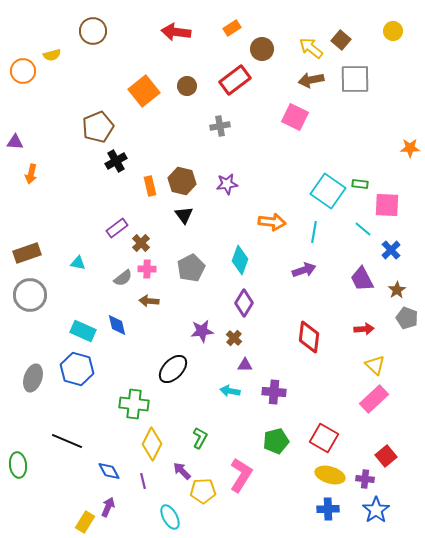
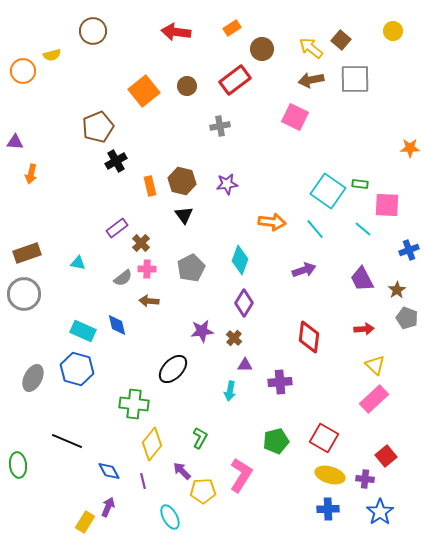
cyan line at (314, 232): moved 1 px right, 3 px up; rotated 50 degrees counterclockwise
blue cross at (391, 250): moved 18 px right; rotated 24 degrees clockwise
gray circle at (30, 295): moved 6 px left, 1 px up
gray ellipse at (33, 378): rotated 8 degrees clockwise
cyan arrow at (230, 391): rotated 90 degrees counterclockwise
purple cross at (274, 392): moved 6 px right, 10 px up; rotated 10 degrees counterclockwise
yellow diamond at (152, 444): rotated 12 degrees clockwise
blue star at (376, 510): moved 4 px right, 2 px down
